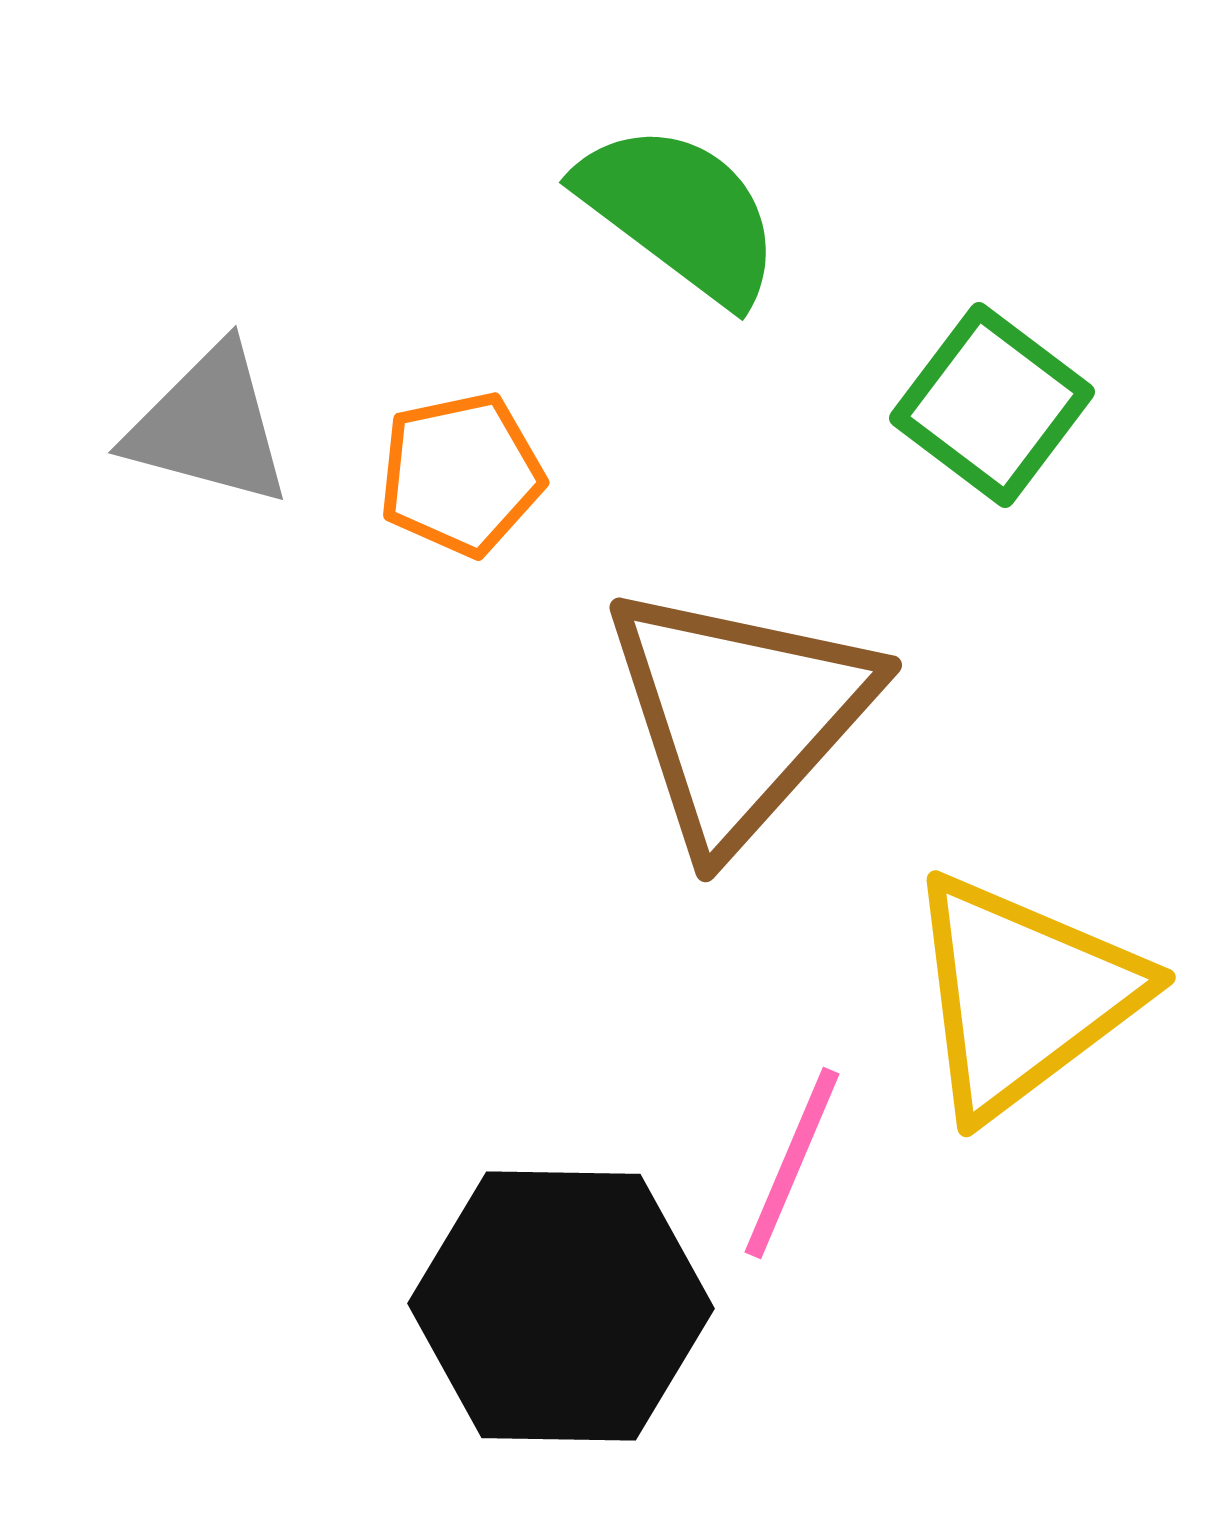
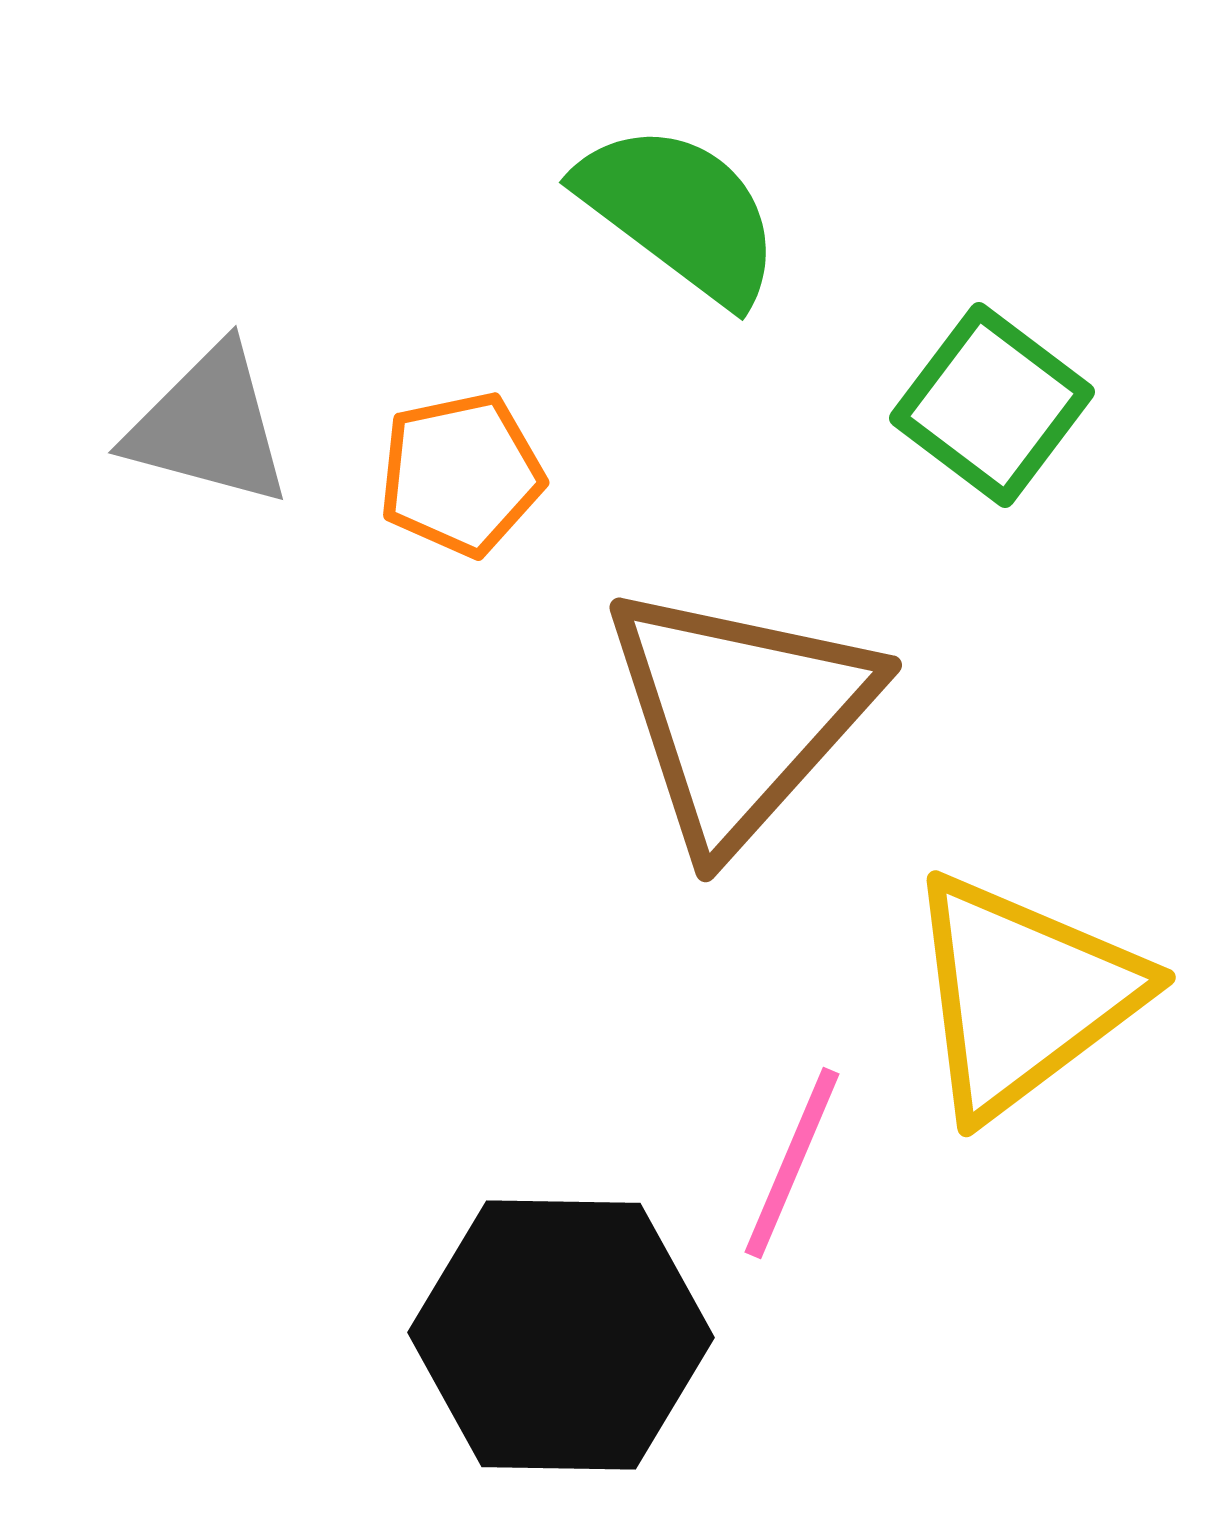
black hexagon: moved 29 px down
